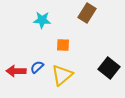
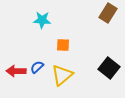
brown rectangle: moved 21 px right
